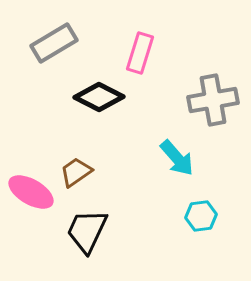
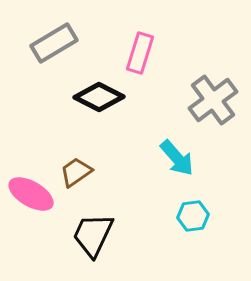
gray cross: rotated 27 degrees counterclockwise
pink ellipse: moved 2 px down
cyan hexagon: moved 8 px left
black trapezoid: moved 6 px right, 4 px down
